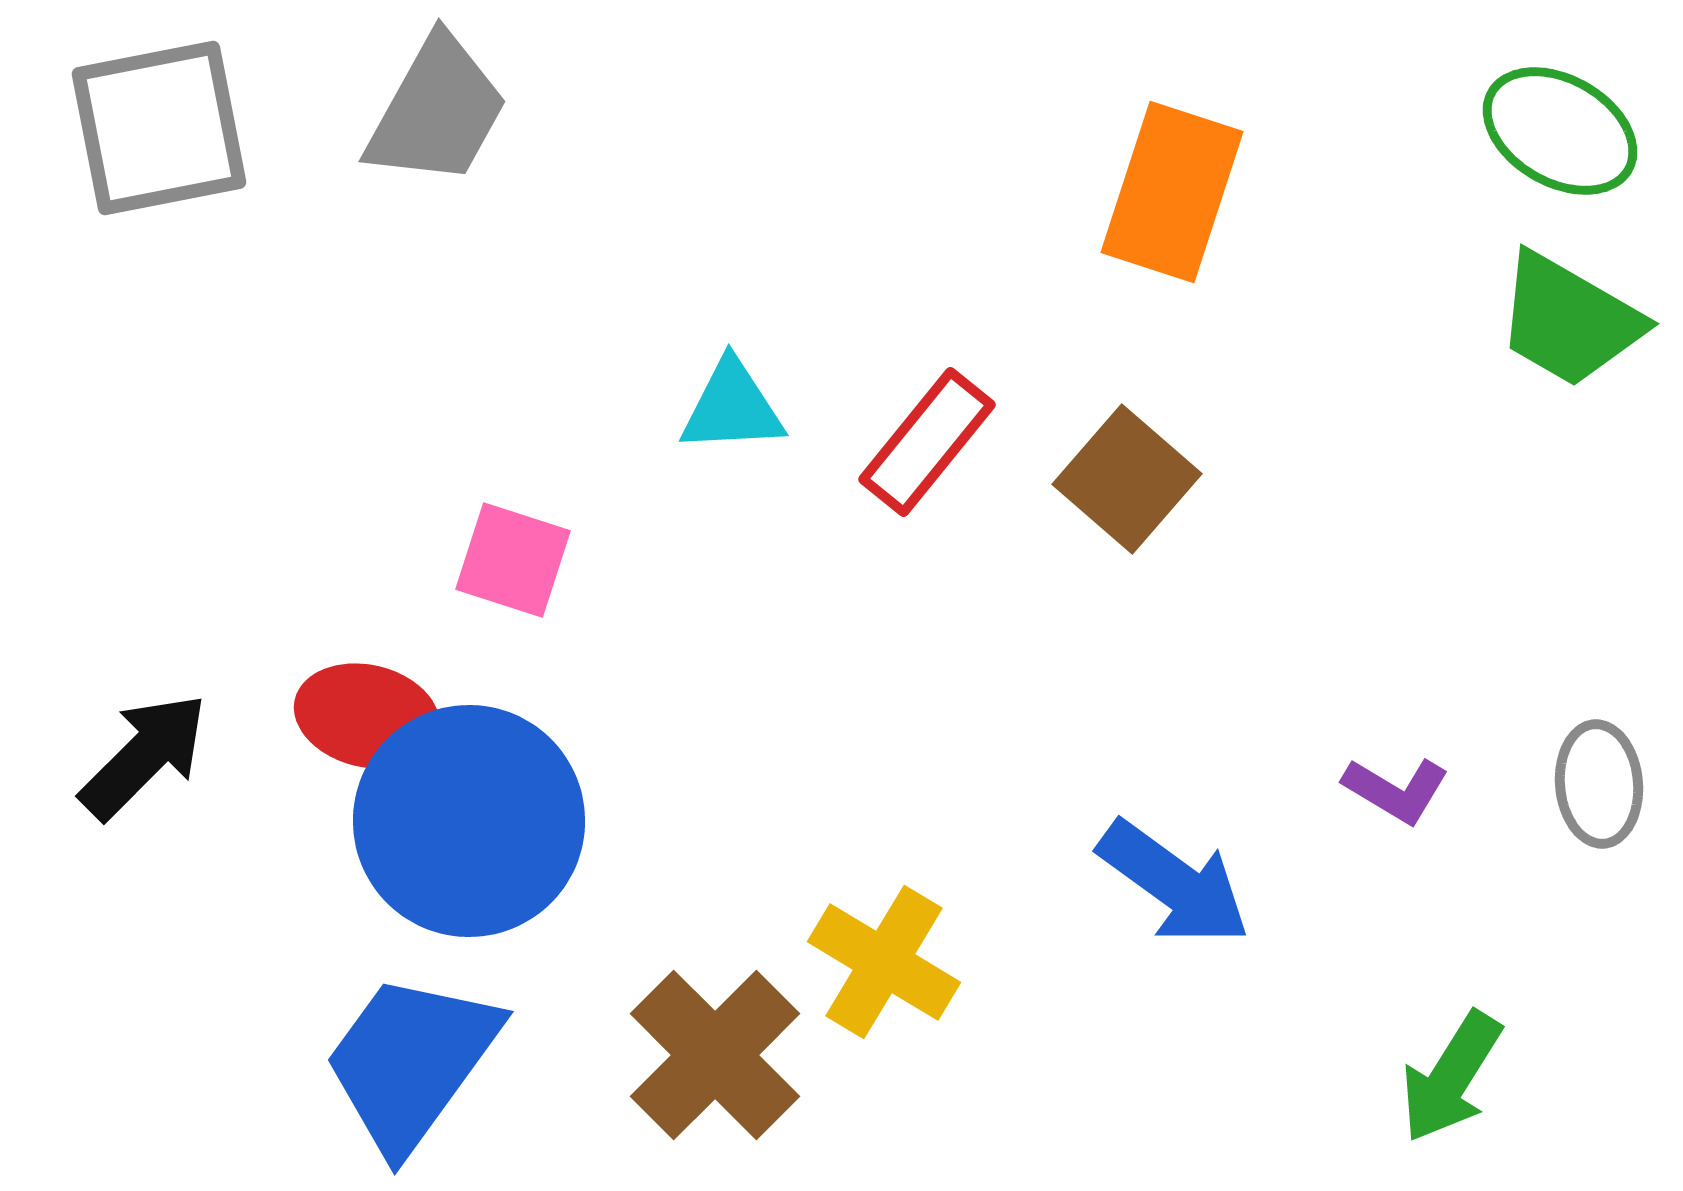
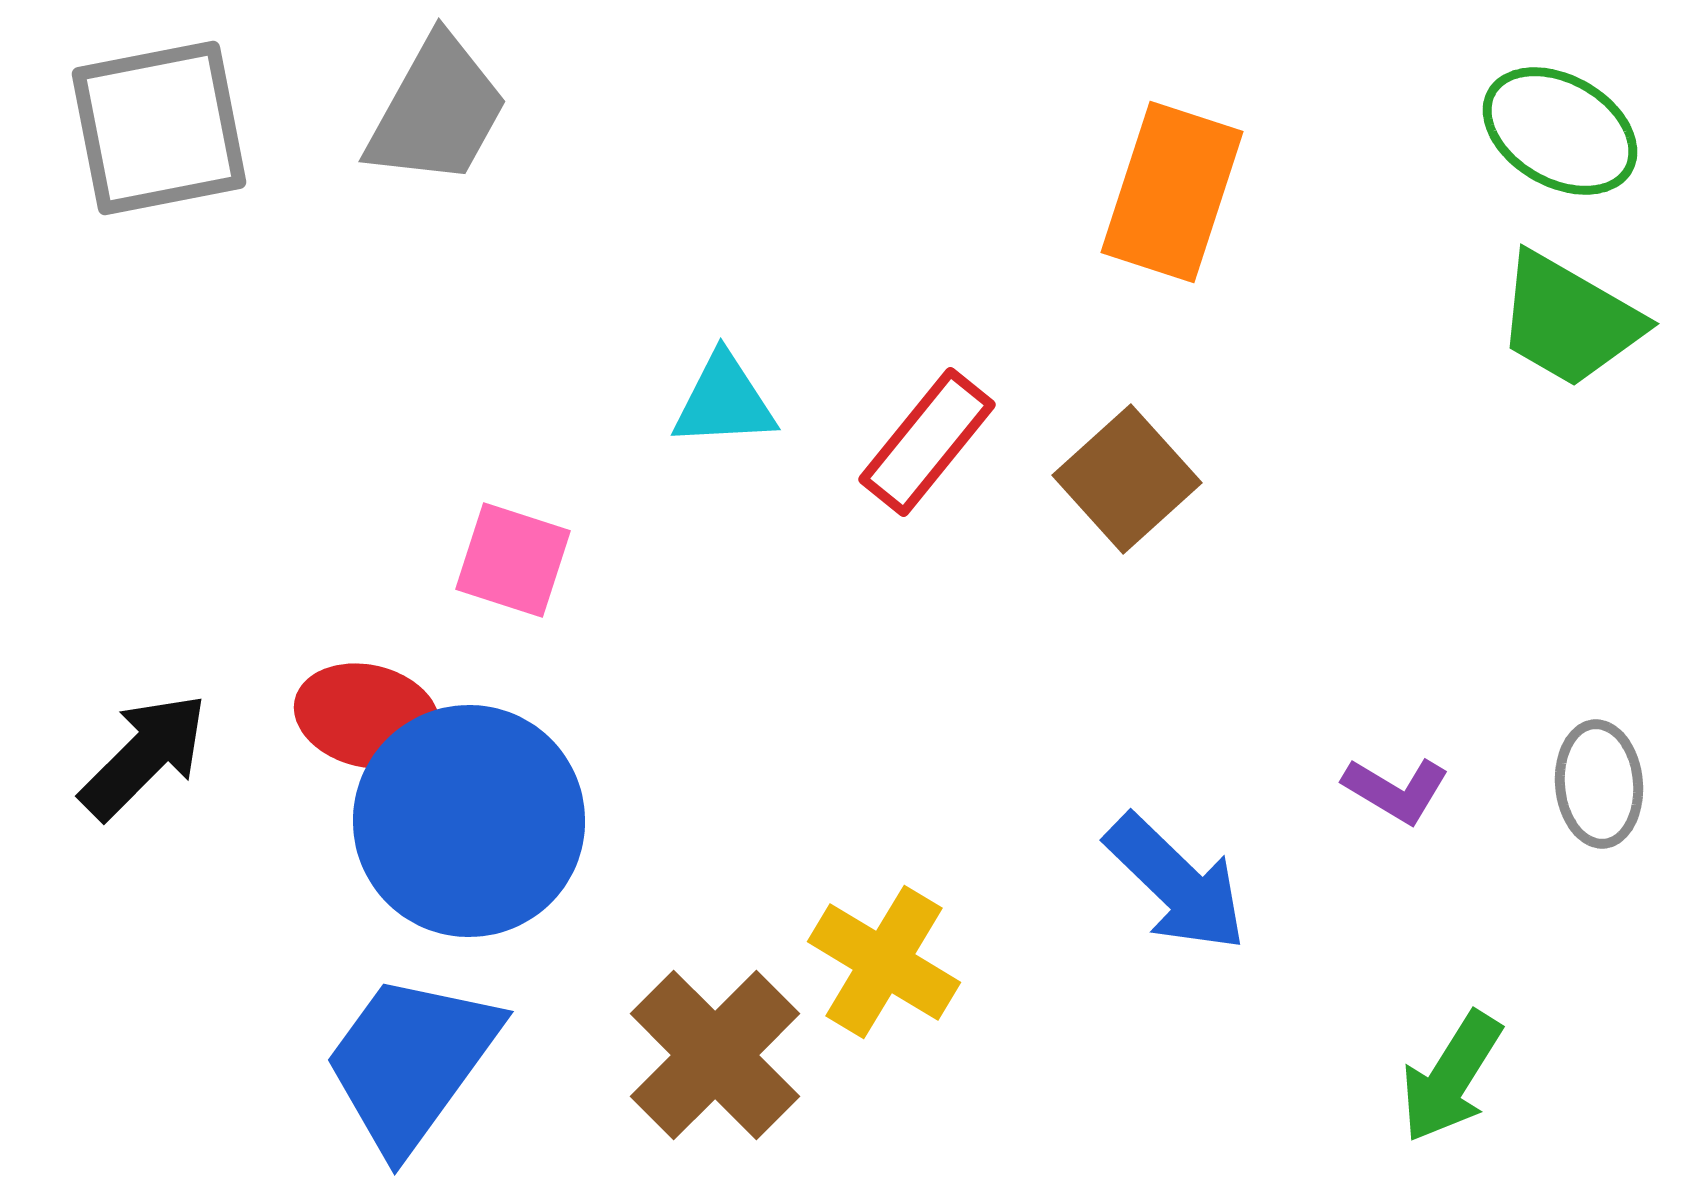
cyan triangle: moved 8 px left, 6 px up
brown square: rotated 7 degrees clockwise
blue arrow: moved 2 px right; rotated 8 degrees clockwise
